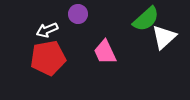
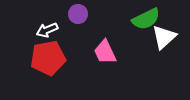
green semicircle: rotated 16 degrees clockwise
